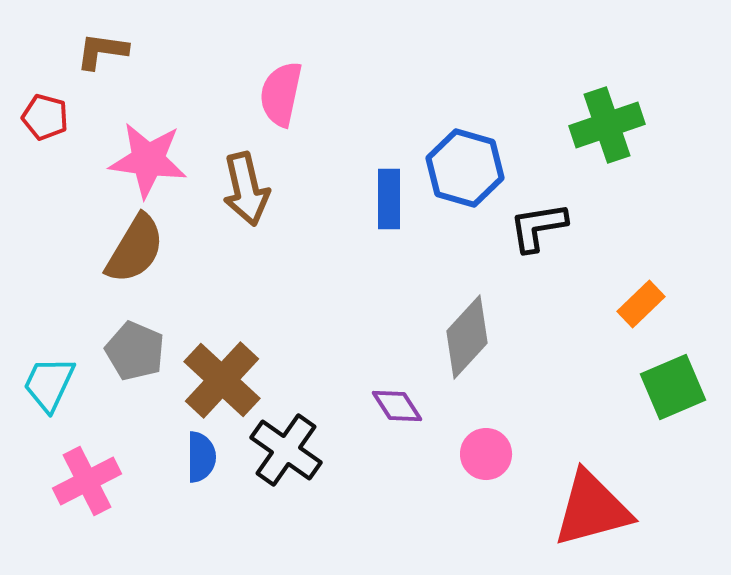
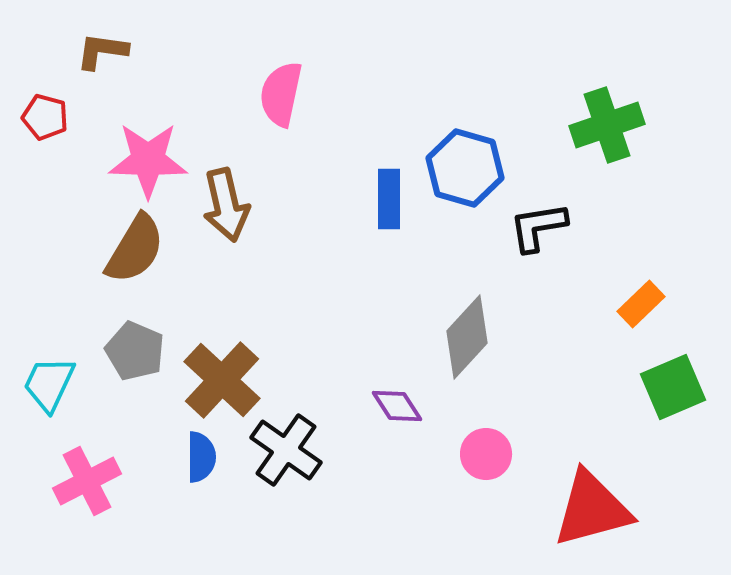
pink star: rotated 6 degrees counterclockwise
brown arrow: moved 20 px left, 16 px down
